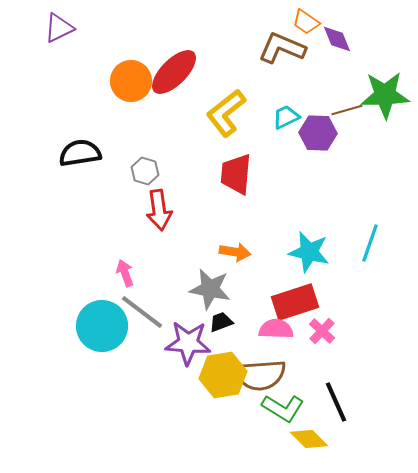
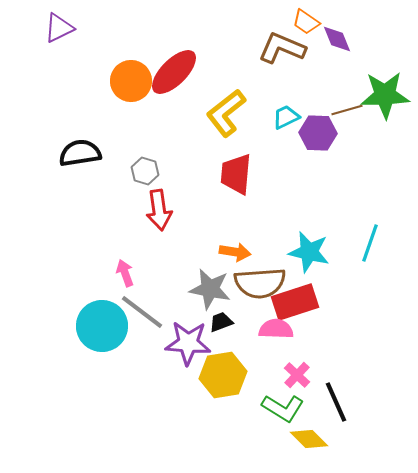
pink cross: moved 25 px left, 44 px down
brown semicircle: moved 92 px up
